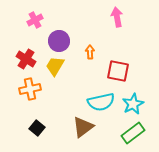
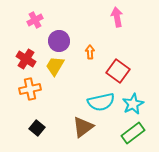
red square: rotated 25 degrees clockwise
